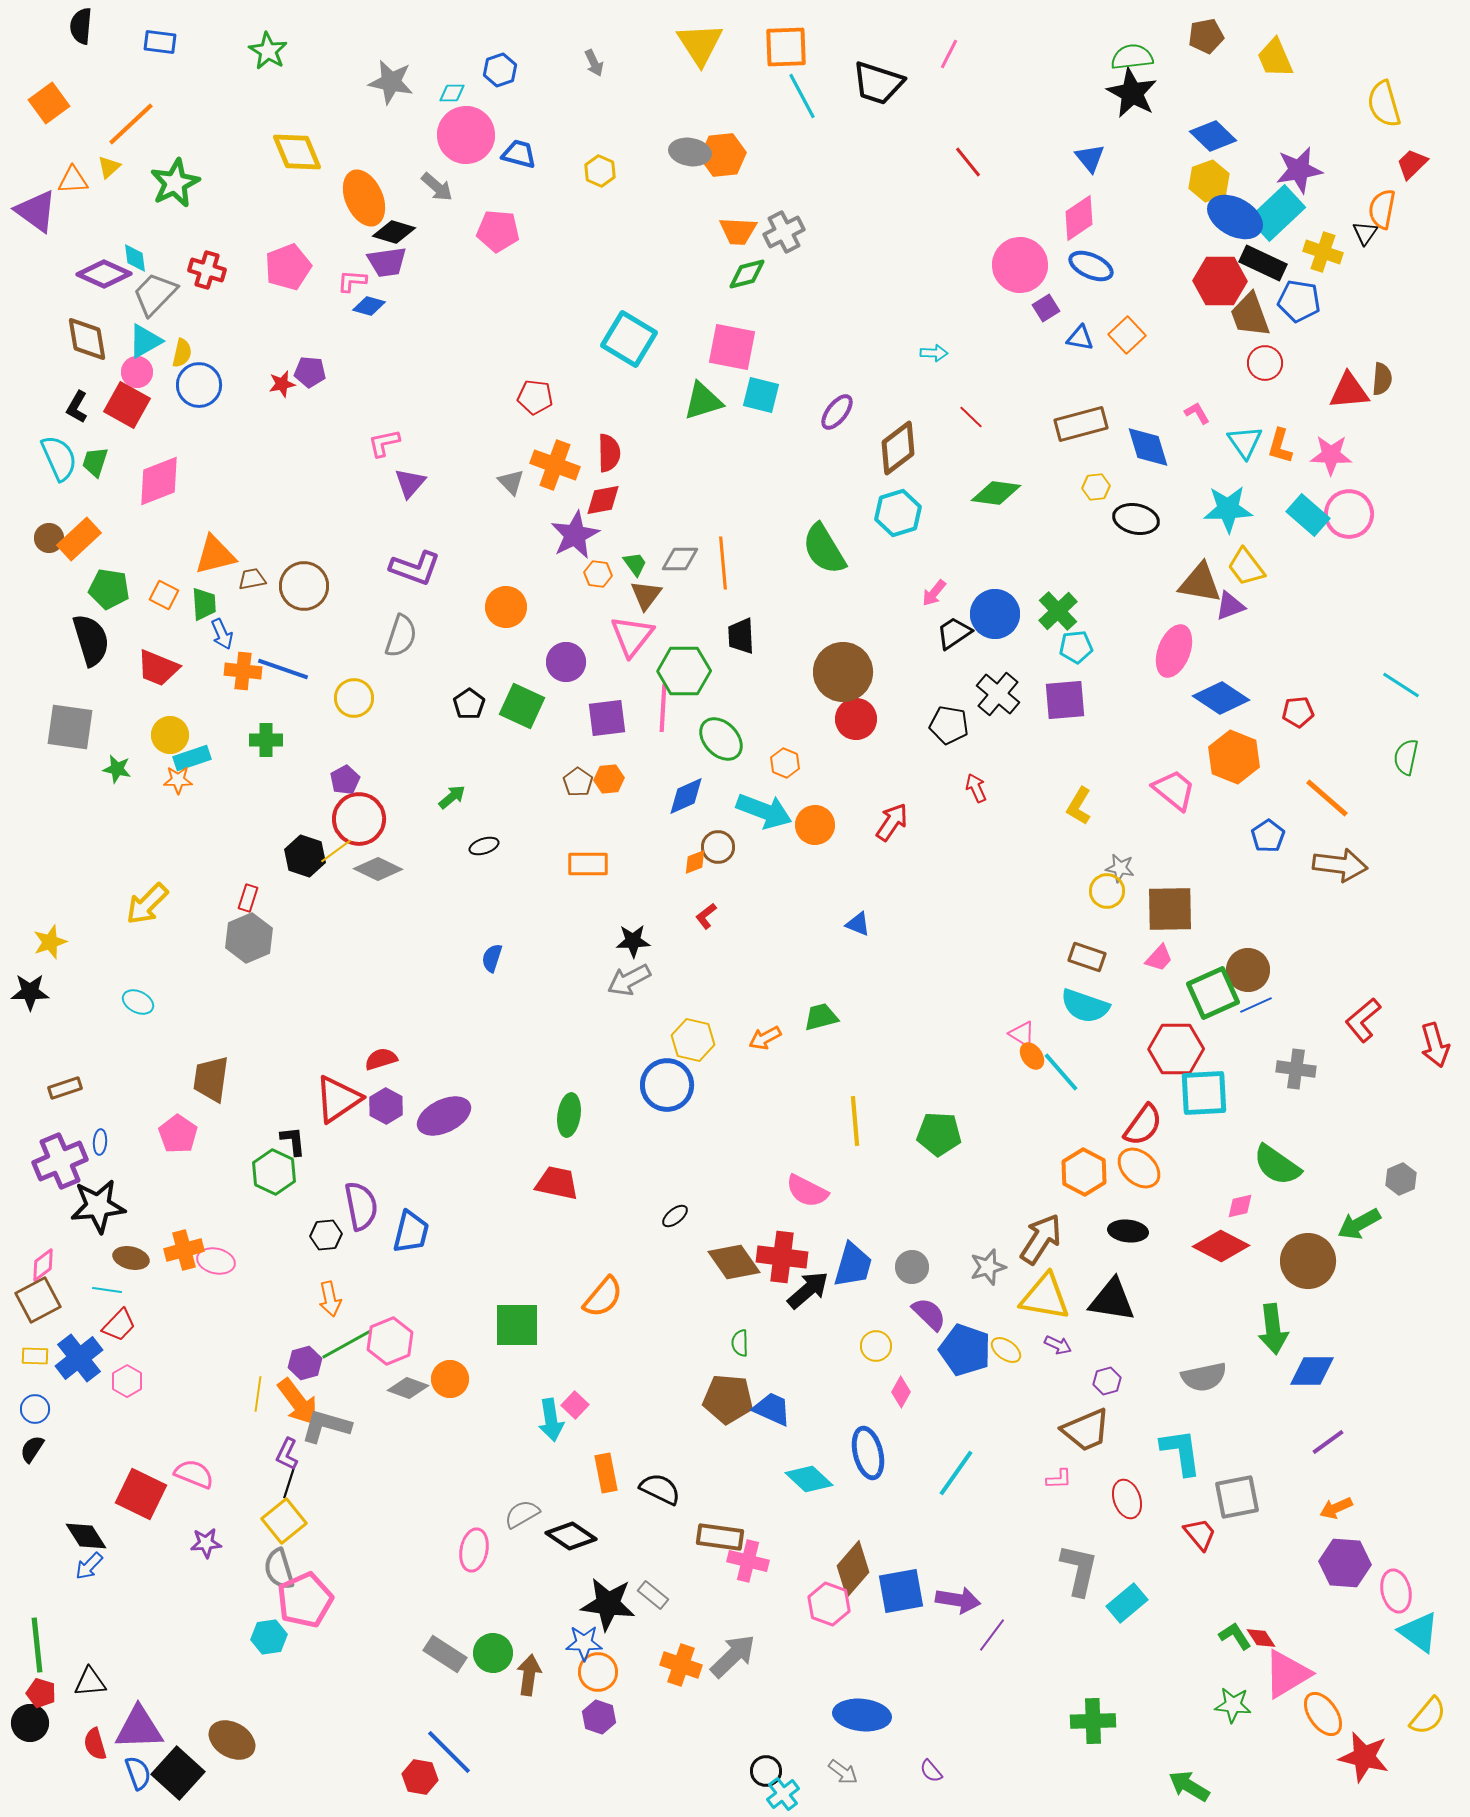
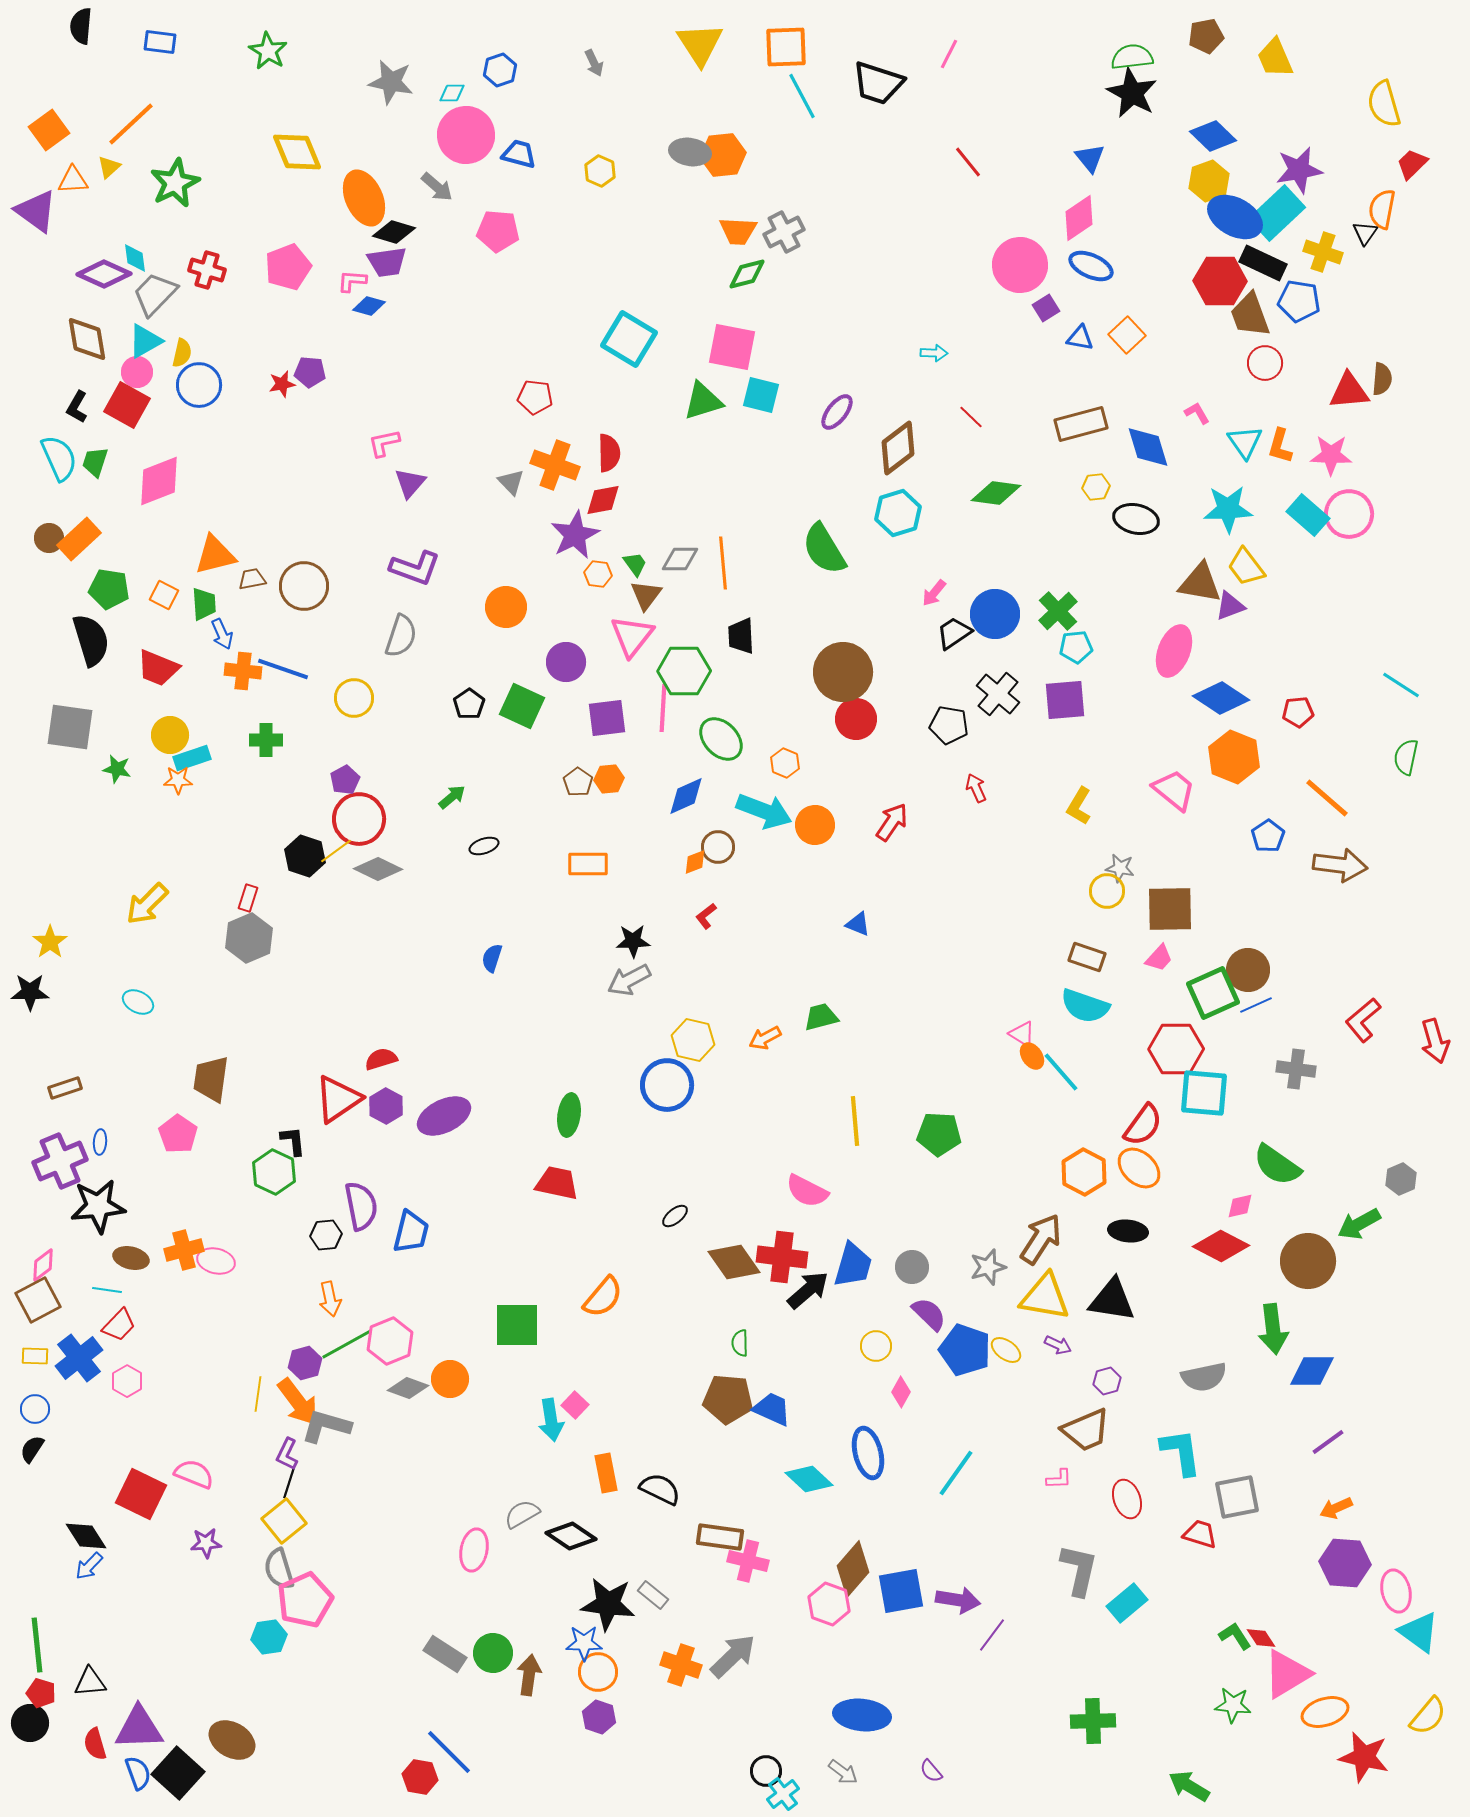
orange square at (49, 103): moved 27 px down
yellow star at (50, 942): rotated 16 degrees counterclockwise
red arrow at (1435, 1045): moved 4 px up
cyan square at (1204, 1093): rotated 8 degrees clockwise
red trapezoid at (1200, 1534): rotated 33 degrees counterclockwise
orange ellipse at (1323, 1714): moved 2 px right, 2 px up; rotated 72 degrees counterclockwise
